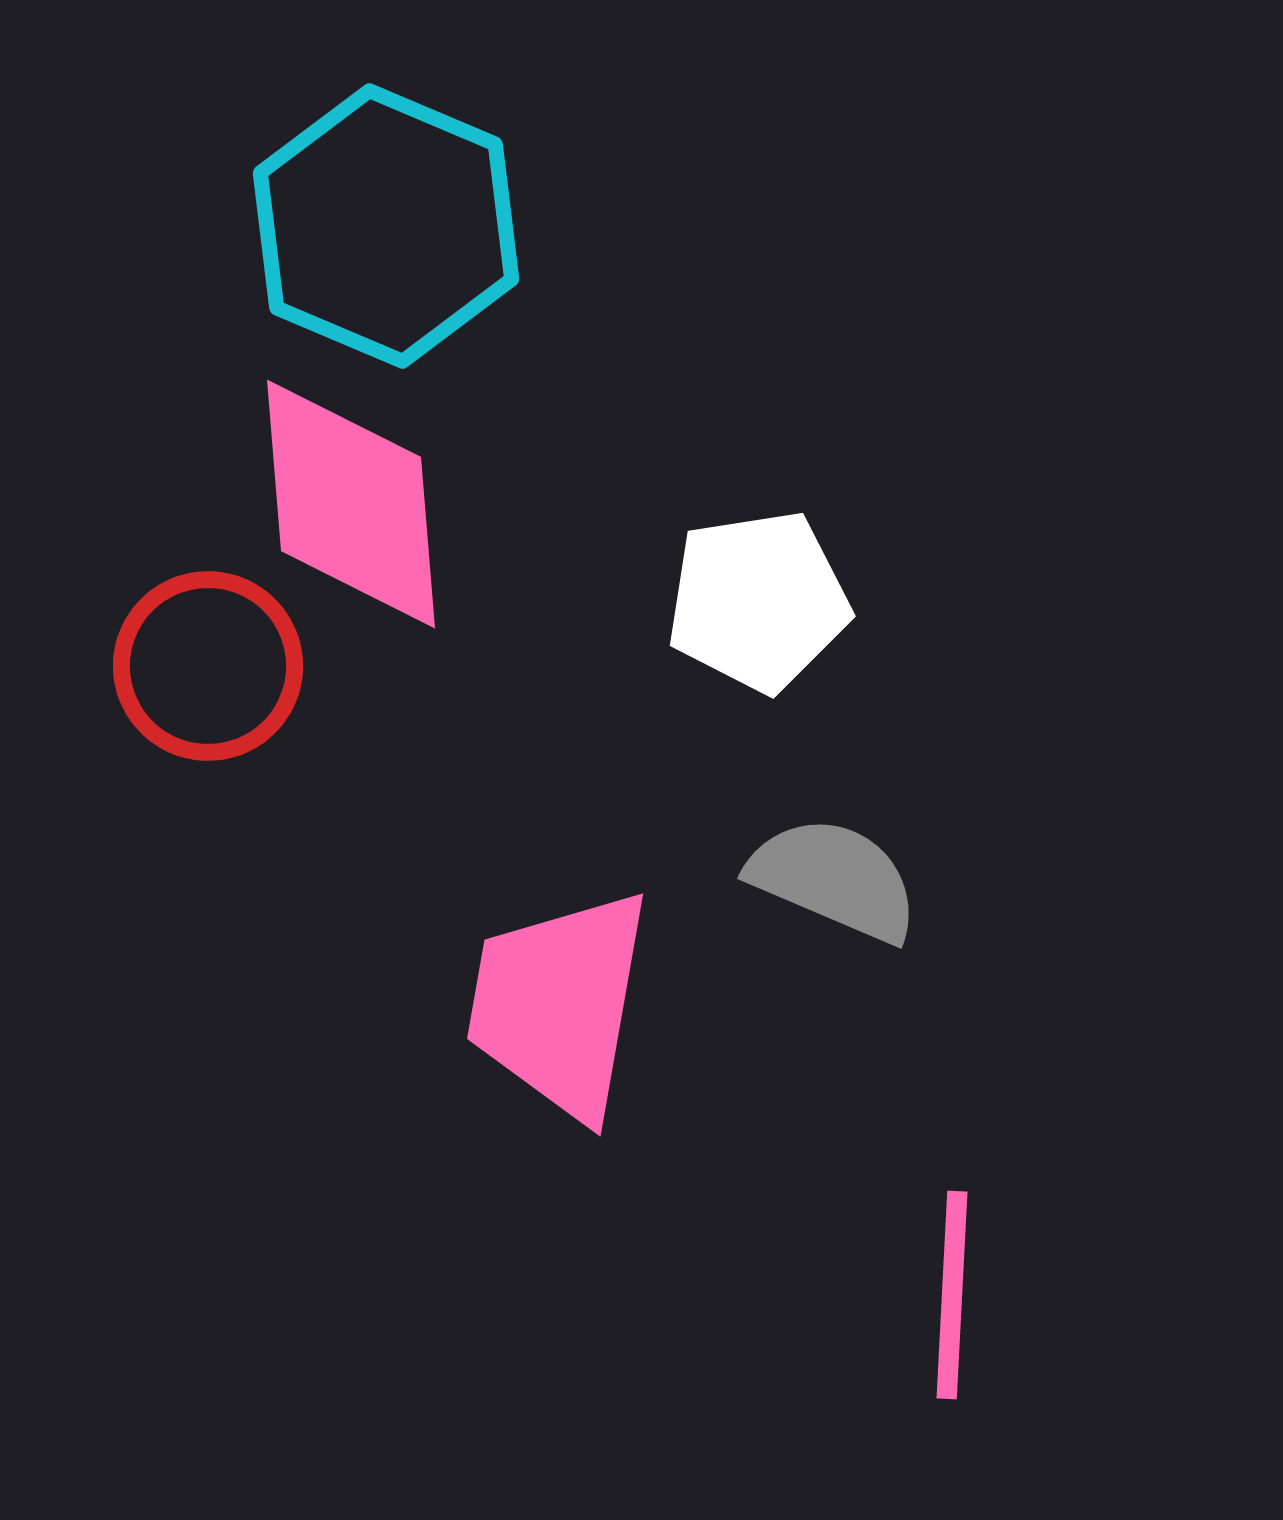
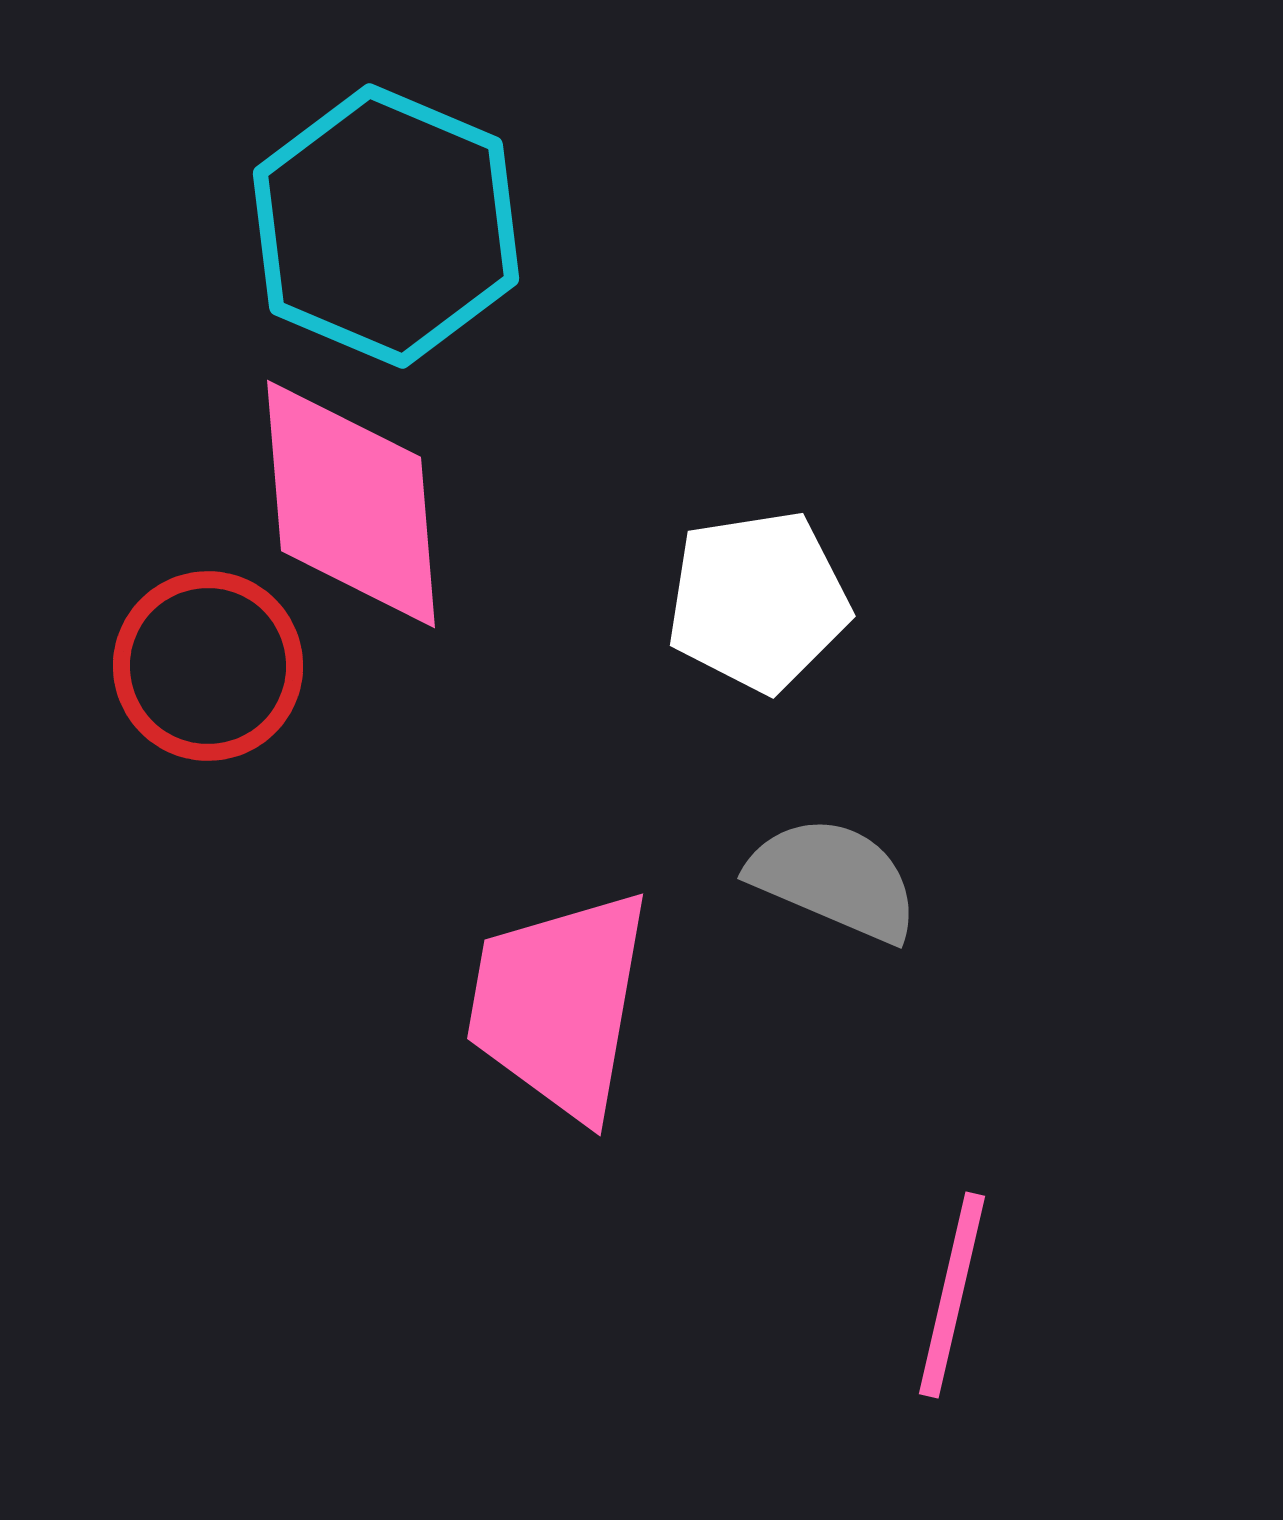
pink line: rotated 10 degrees clockwise
